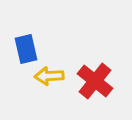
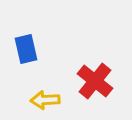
yellow arrow: moved 4 px left, 24 px down
